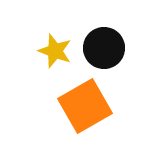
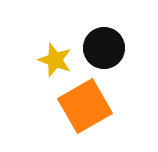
yellow star: moved 9 px down
